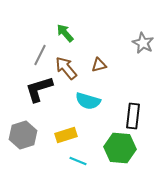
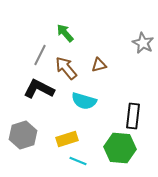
black L-shape: rotated 44 degrees clockwise
cyan semicircle: moved 4 px left
yellow rectangle: moved 1 px right, 4 px down
